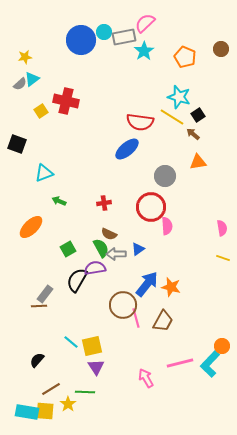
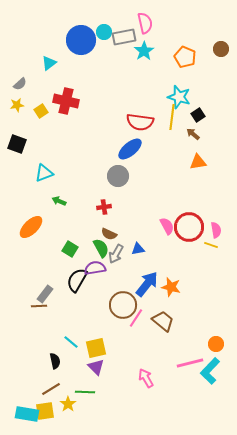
pink semicircle at (145, 23): rotated 120 degrees clockwise
yellow star at (25, 57): moved 8 px left, 48 px down
cyan triangle at (32, 79): moved 17 px right, 16 px up
yellow line at (172, 117): rotated 65 degrees clockwise
blue ellipse at (127, 149): moved 3 px right
gray circle at (165, 176): moved 47 px left
red cross at (104, 203): moved 4 px down
red circle at (151, 207): moved 38 px right, 20 px down
pink semicircle at (167, 226): rotated 24 degrees counterclockwise
pink semicircle at (222, 228): moved 6 px left, 2 px down
green square at (68, 249): moved 2 px right; rotated 28 degrees counterclockwise
blue triangle at (138, 249): rotated 24 degrees clockwise
gray arrow at (116, 254): rotated 60 degrees counterclockwise
yellow line at (223, 258): moved 12 px left, 13 px up
pink line at (136, 318): rotated 48 degrees clockwise
brown trapezoid at (163, 321): rotated 80 degrees counterclockwise
yellow square at (92, 346): moved 4 px right, 2 px down
orange circle at (222, 346): moved 6 px left, 2 px up
black semicircle at (37, 360): moved 18 px right, 1 px down; rotated 126 degrees clockwise
pink line at (180, 363): moved 10 px right
cyan L-shape at (210, 364): moved 7 px down
purple triangle at (96, 367): rotated 12 degrees counterclockwise
yellow square at (45, 411): rotated 12 degrees counterclockwise
cyan rectangle at (27, 412): moved 2 px down
